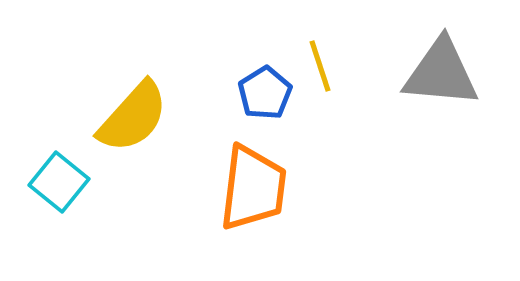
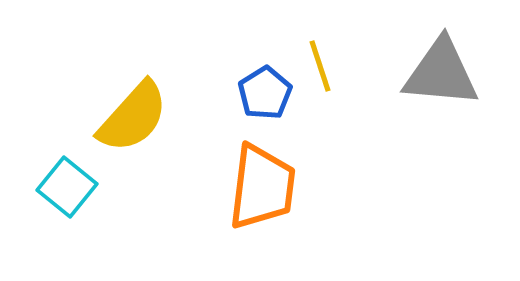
cyan square: moved 8 px right, 5 px down
orange trapezoid: moved 9 px right, 1 px up
